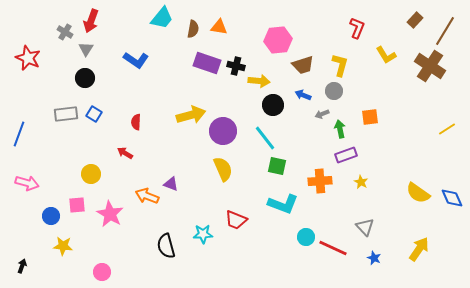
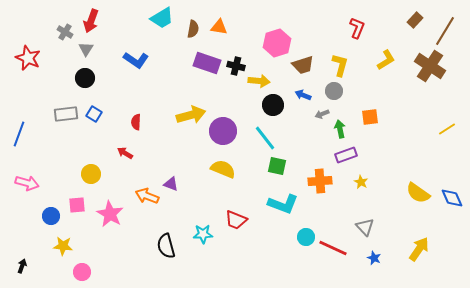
cyan trapezoid at (162, 18): rotated 20 degrees clockwise
pink hexagon at (278, 40): moved 1 px left, 3 px down; rotated 12 degrees counterclockwise
yellow L-shape at (386, 55): moved 5 px down; rotated 90 degrees counterclockwise
yellow semicircle at (223, 169): rotated 45 degrees counterclockwise
pink circle at (102, 272): moved 20 px left
